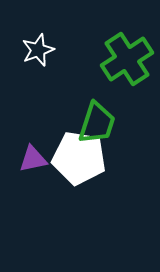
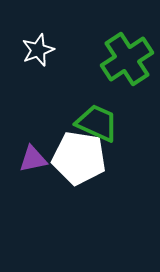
green trapezoid: rotated 84 degrees counterclockwise
